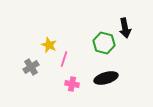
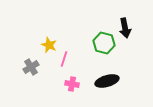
black ellipse: moved 1 px right, 3 px down
